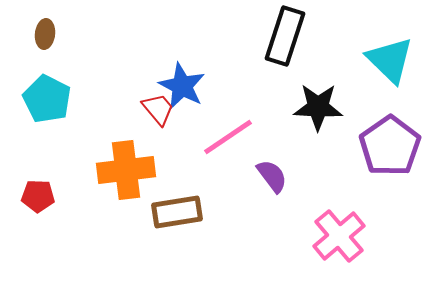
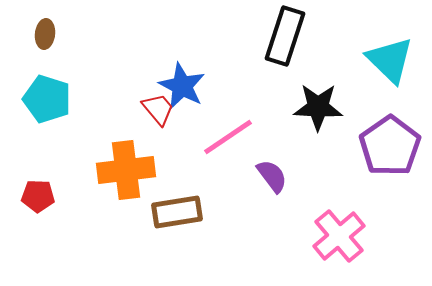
cyan pentagon: rotated 9 degrees counterclockwise
